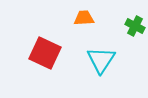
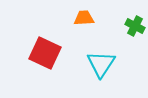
cyan triangle: moved 4 px down
